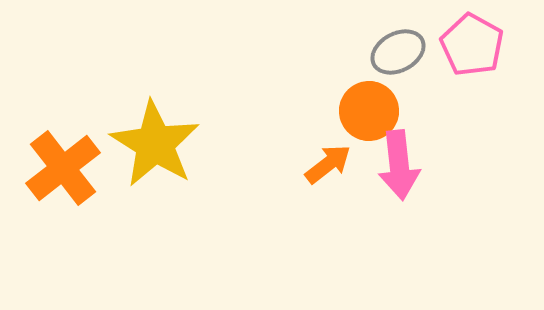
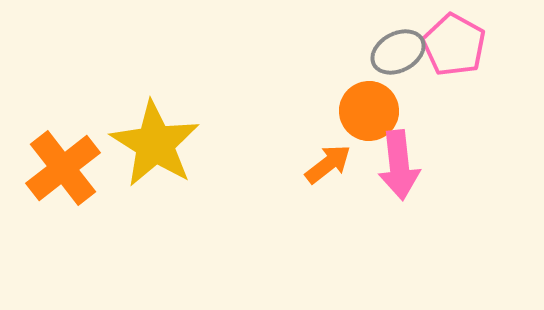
pink pentagon: moved 18 px left
